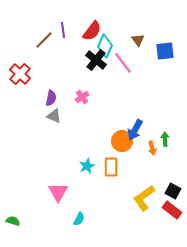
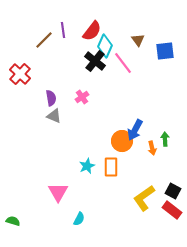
black cross: moved 1 px left, 1 px down
purple semicircle: rotated 21 degrees counterclockwise
